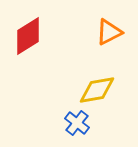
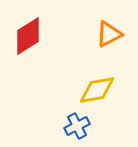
orange triangle: moved 2 px down
blue cross: moved 3 px down; rotated 25 degrees clockwise
